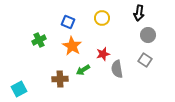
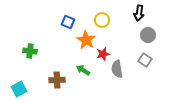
yellow circle: moved 2 px down
green cross: moved 9 px left, 11 px down; rotated 32 degrees clockwise
orange star: moved 14 px right, 6 px up
green arrow: rotated 64 degrees clockwise
brown cross: moved 3 px left, 1 px down
